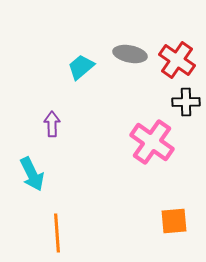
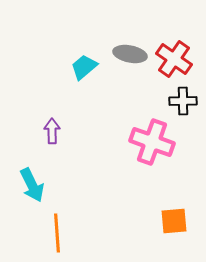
red cross: moved 3 px left, 1 px up
cyan trapezoid: moved 3 px right
black cross: moved 3 px left, 1 px up
purple arrow: moved 7 px down
pink cross: rotated 15 degrees counterclockwise
cyan arrow: moved 11 px down
